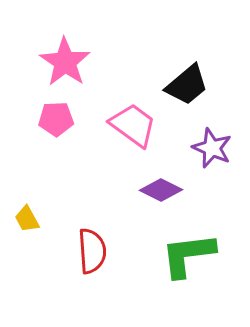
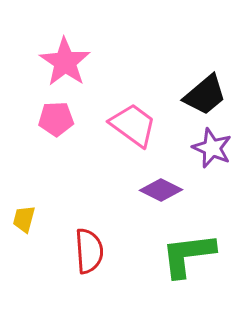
black trapezoid: moved 18 px right, 10 px down
yellow trapezoid: moved 3 px left; rotated 44 degrees clockwise
red semicircle: moved 3 px left
